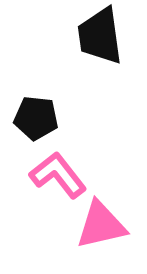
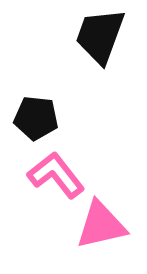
black trapezoid: rotated 28 degrees clockwise
pink L-shape: moved 2 px left
